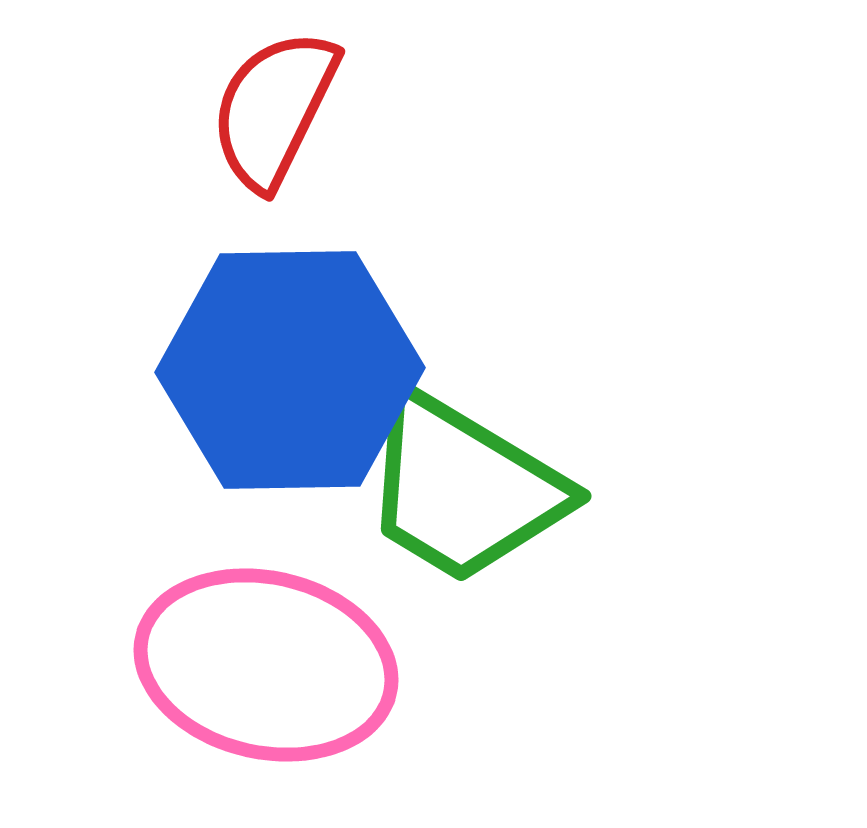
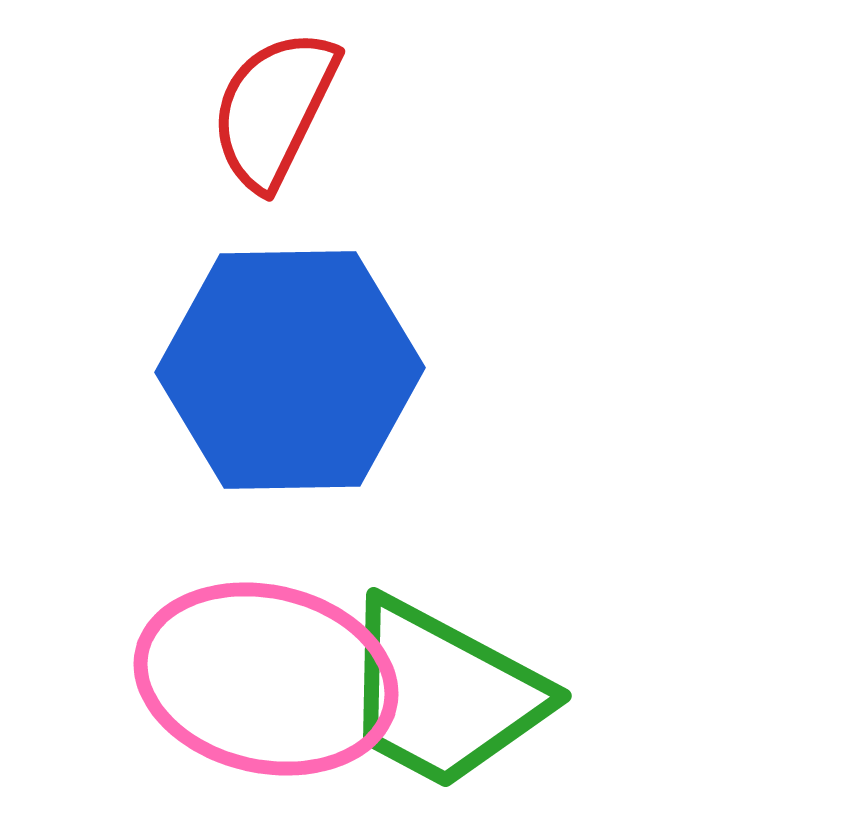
green trapezoid: moved 20 px left, 206 px down; rotated 3 degrees counterclockwise
pink ellipse: moved 14 px down
